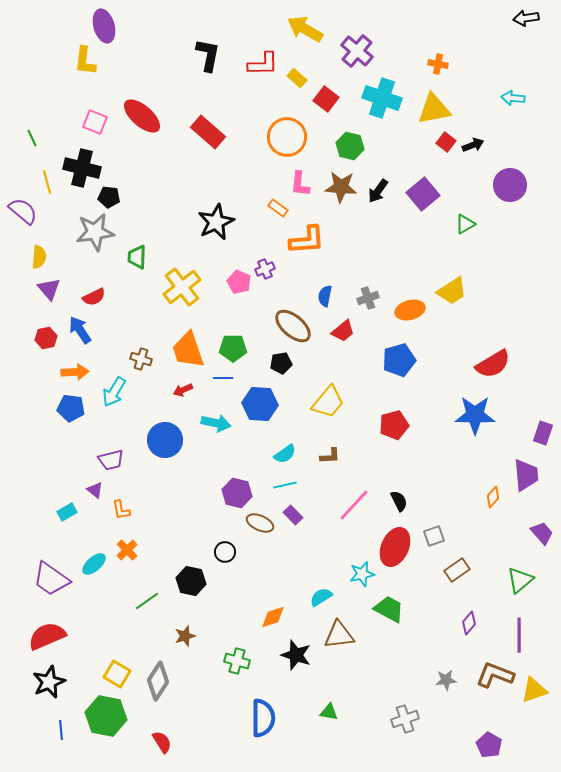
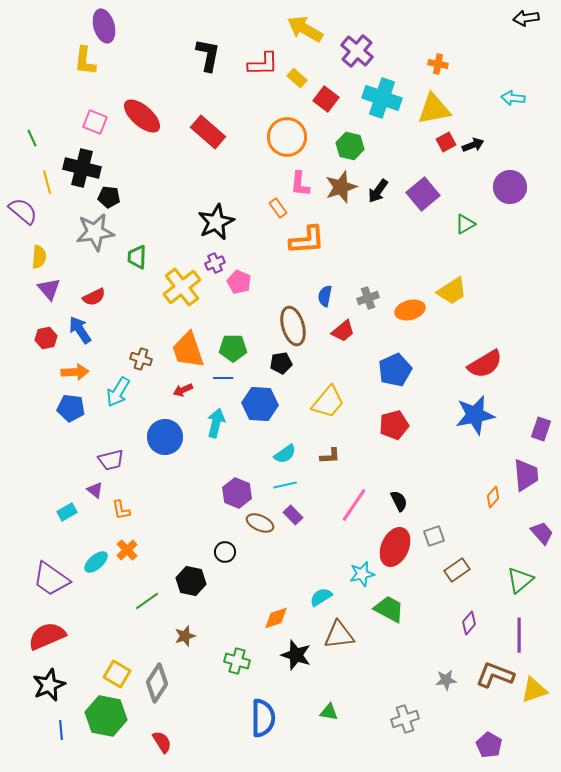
red square at (446, 142): rotated 24 degrees clockwise
purple circle at (510, 185): moved 2 px down
brown star at (341, 187): rotated 24 degrees counterclockwise
orange rectangle at (278, 208): rotated 18 degrees clockwise
purple cross at (265, 269): moved 50 px left, 6 px up
brown ellipse at (293, 326): rotated 33 degrees clockwise
blue pentagon at (399, 360): moved 4 px left, 10 px down; rotated 8 degrees counterclockwise
red semicircle at (493, 364): moved 8 px left
cyan arrow at (114, 392): moved 4 px right
blue star at (475, 415): rotated 12 degrees counterclockwise
cyan arrow at (216, 423): rotated 88 degrees counterclockwise
purple rectangle at (543, 433): moved 2 px left, 4 px up
blue circle at (165, 440): moved 3 px up
purple hexagon at (237, 493): rotated 8 degrees clockwise
pink line at (354, 505): rotated 9 degrees counterclockwise
cyan ellipse at (94, 564): moved 2 px right, 2 px up
orange diamond at (273, 617): moved 3 px right, 1 px down
gray diamond at (158, 681): moved 1 px left, 2 px down
black star at (49, 682): moved 3 px down
